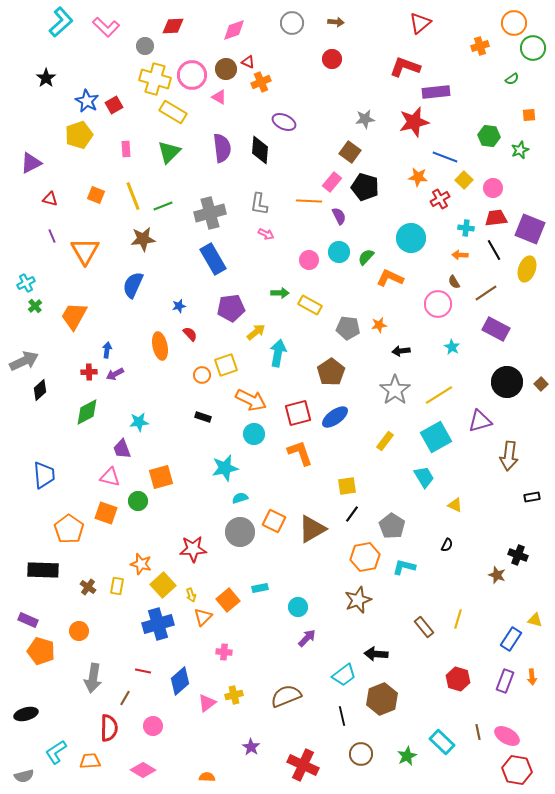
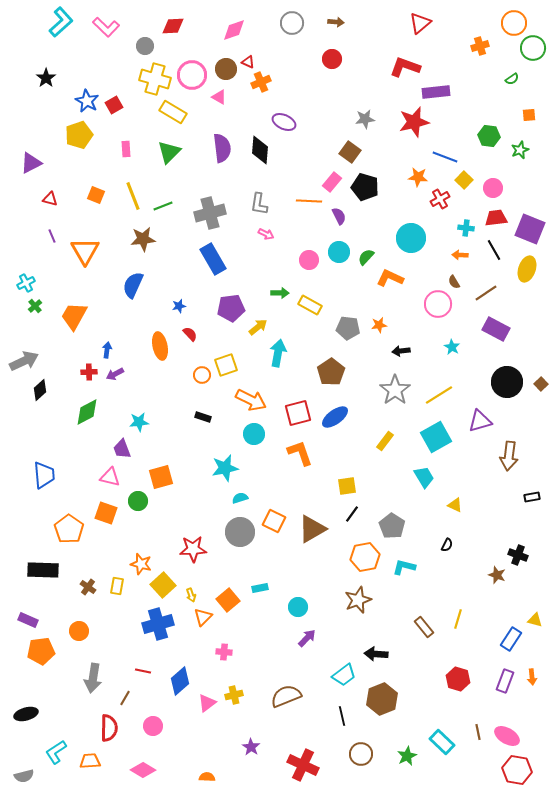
yellow arrow at (256, 332): moved 2 px right, 5 px up
orange pentagon at (41, 651): rotated 24 degrees counterclockwise
